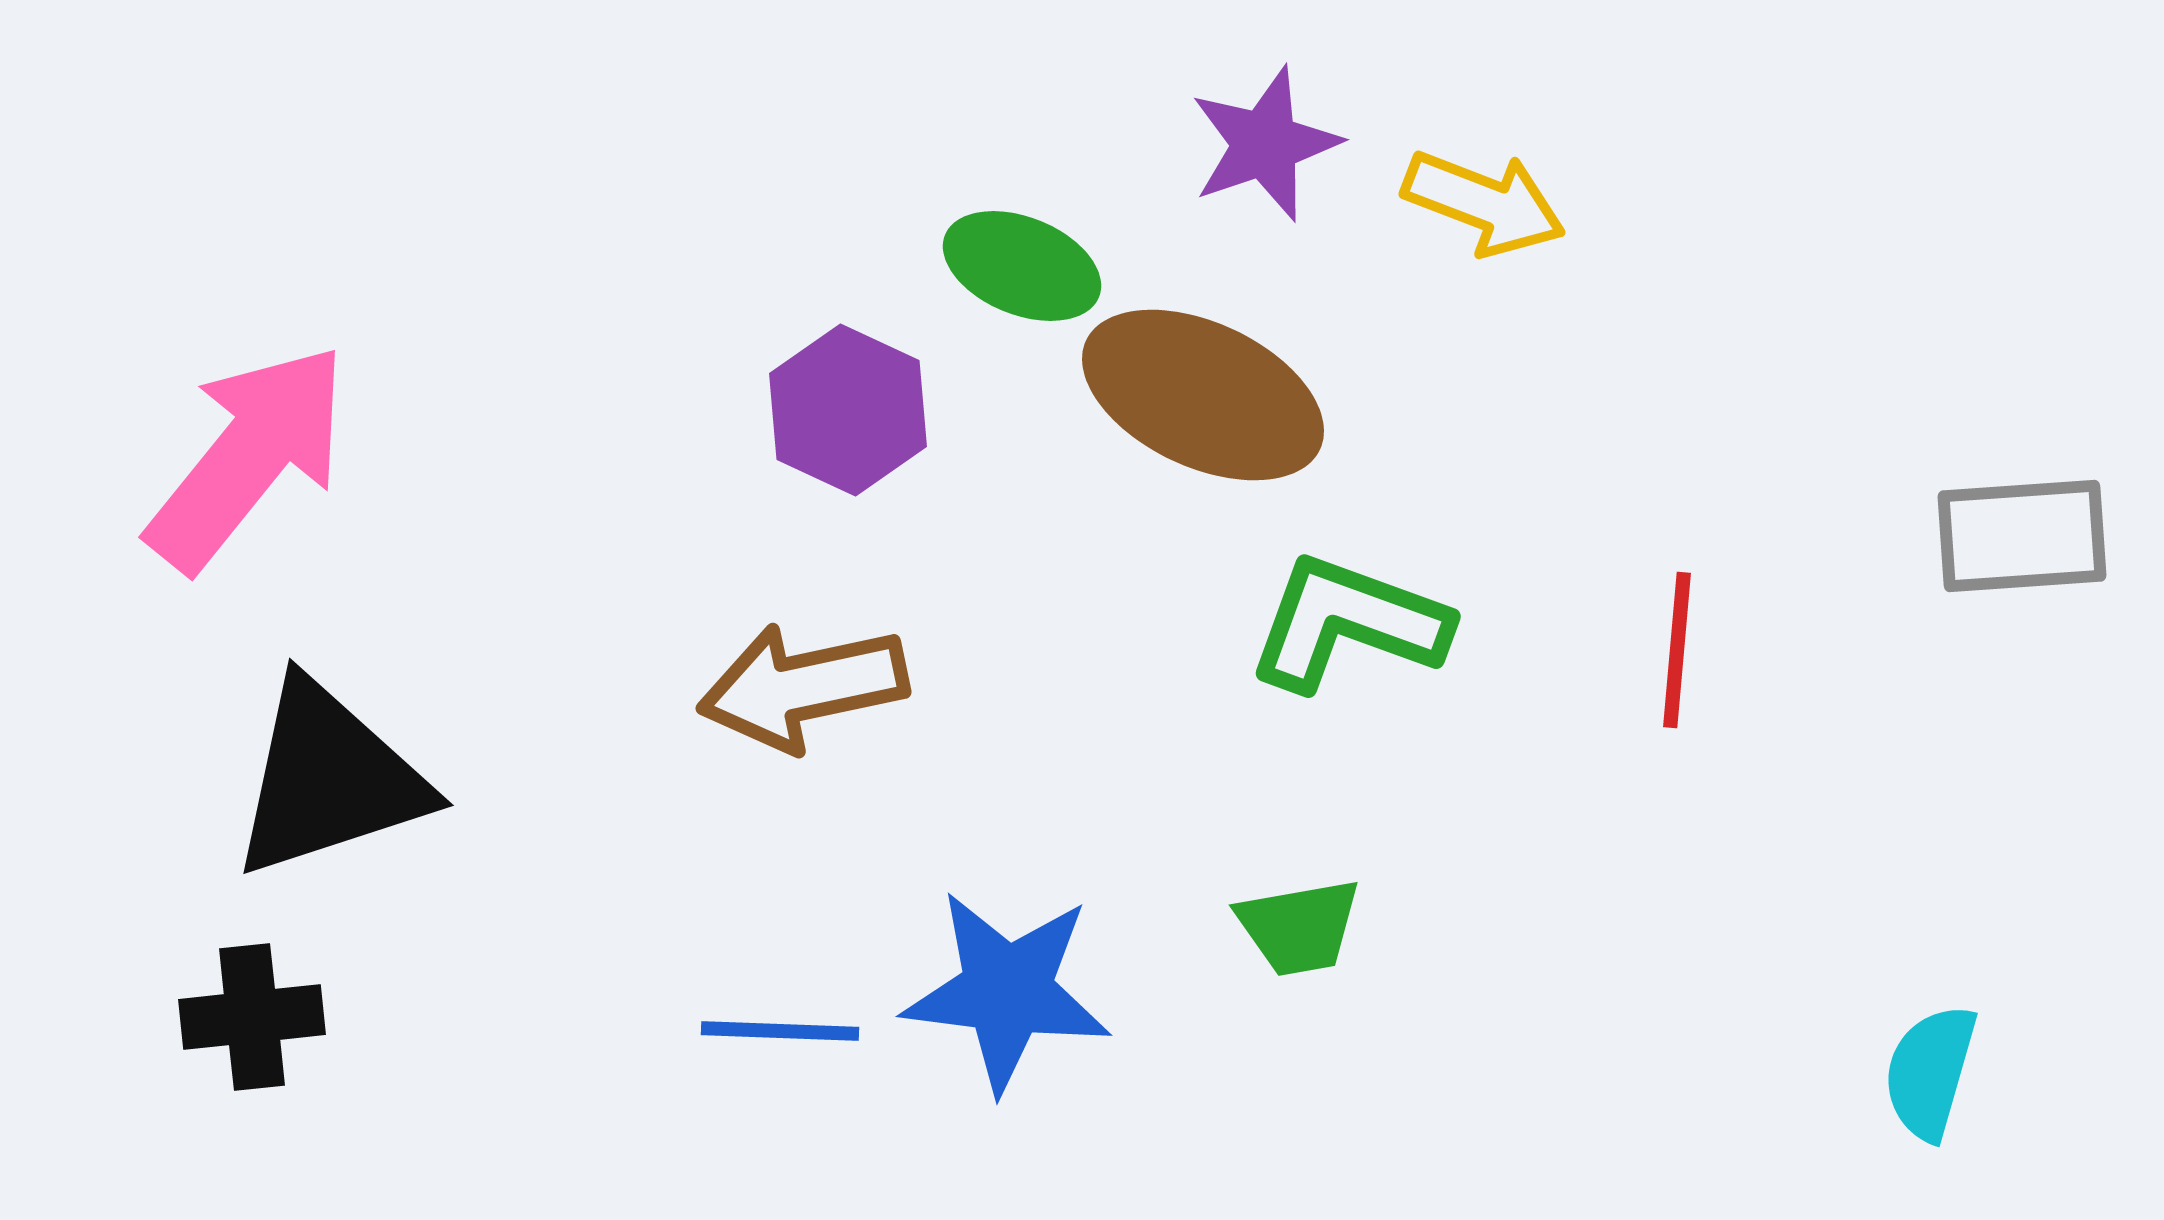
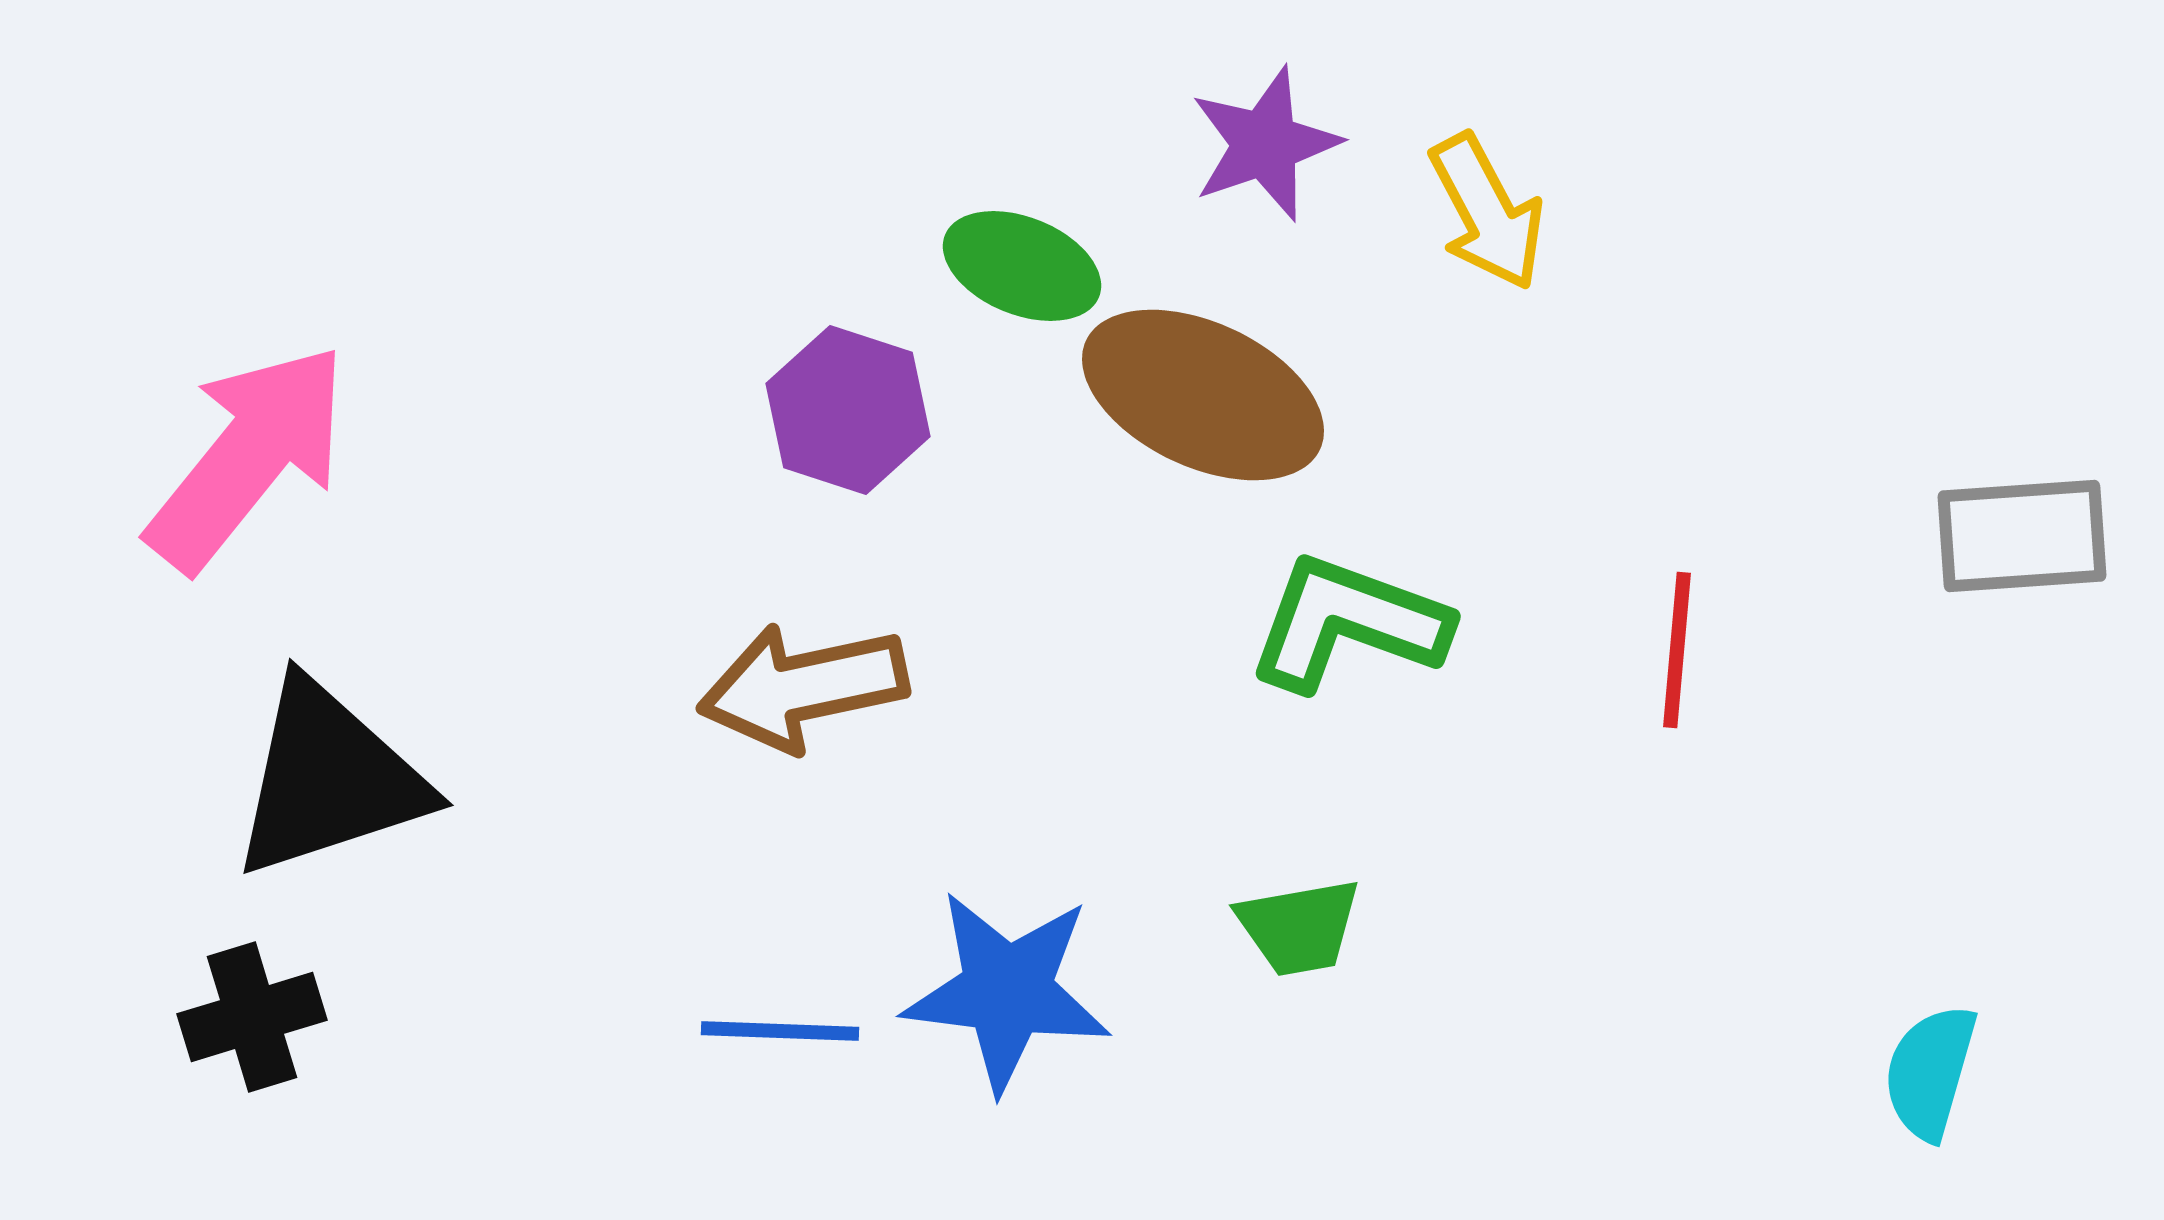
yellow arrow: moved 3 px right, 9 px down; rotated 41 degrees clockwise
purple hexagon: rotated 7 degrees counterclockwise
black cross: rotated 11 degrees counterclockwise
